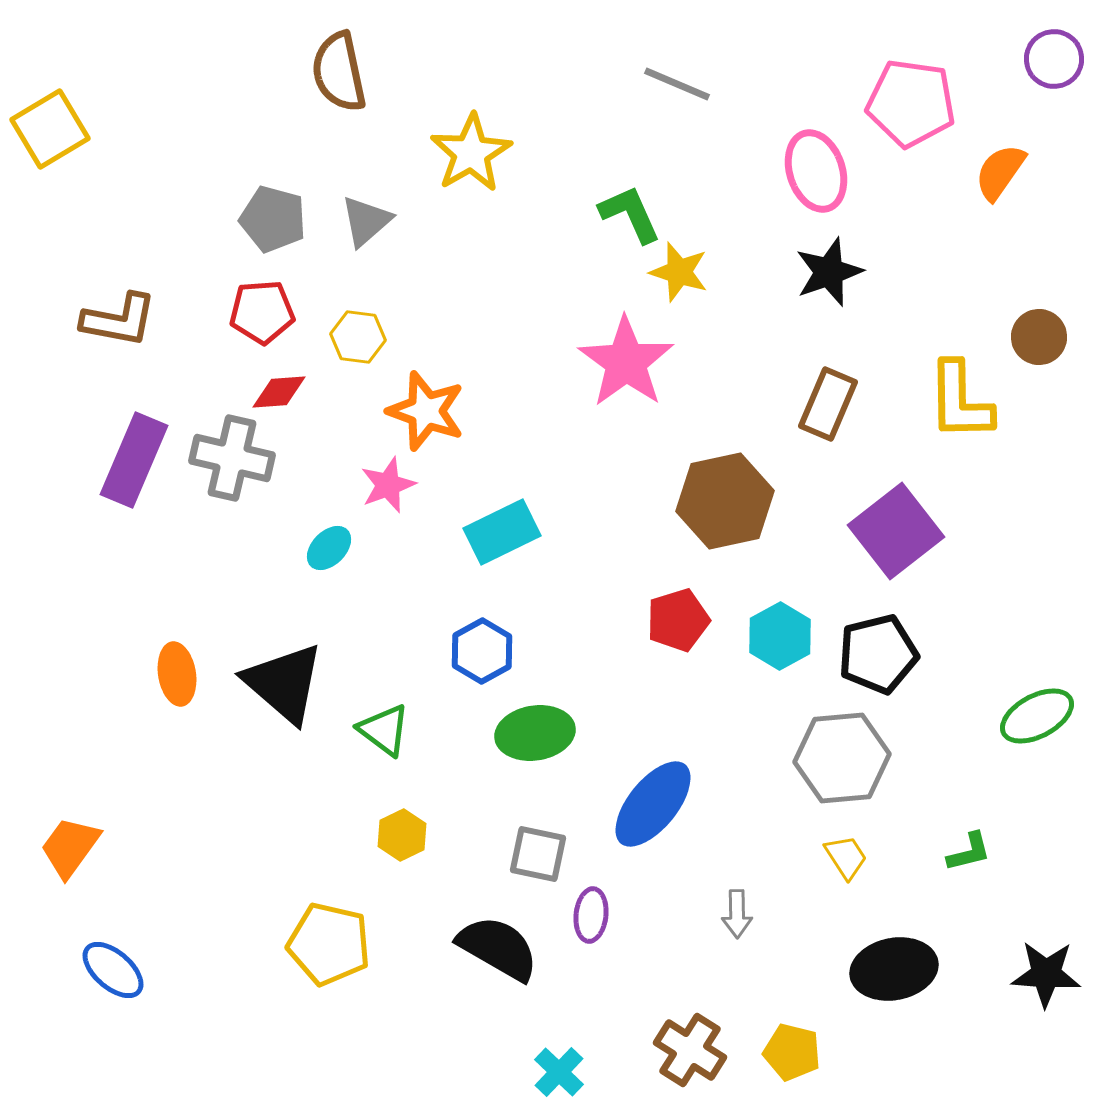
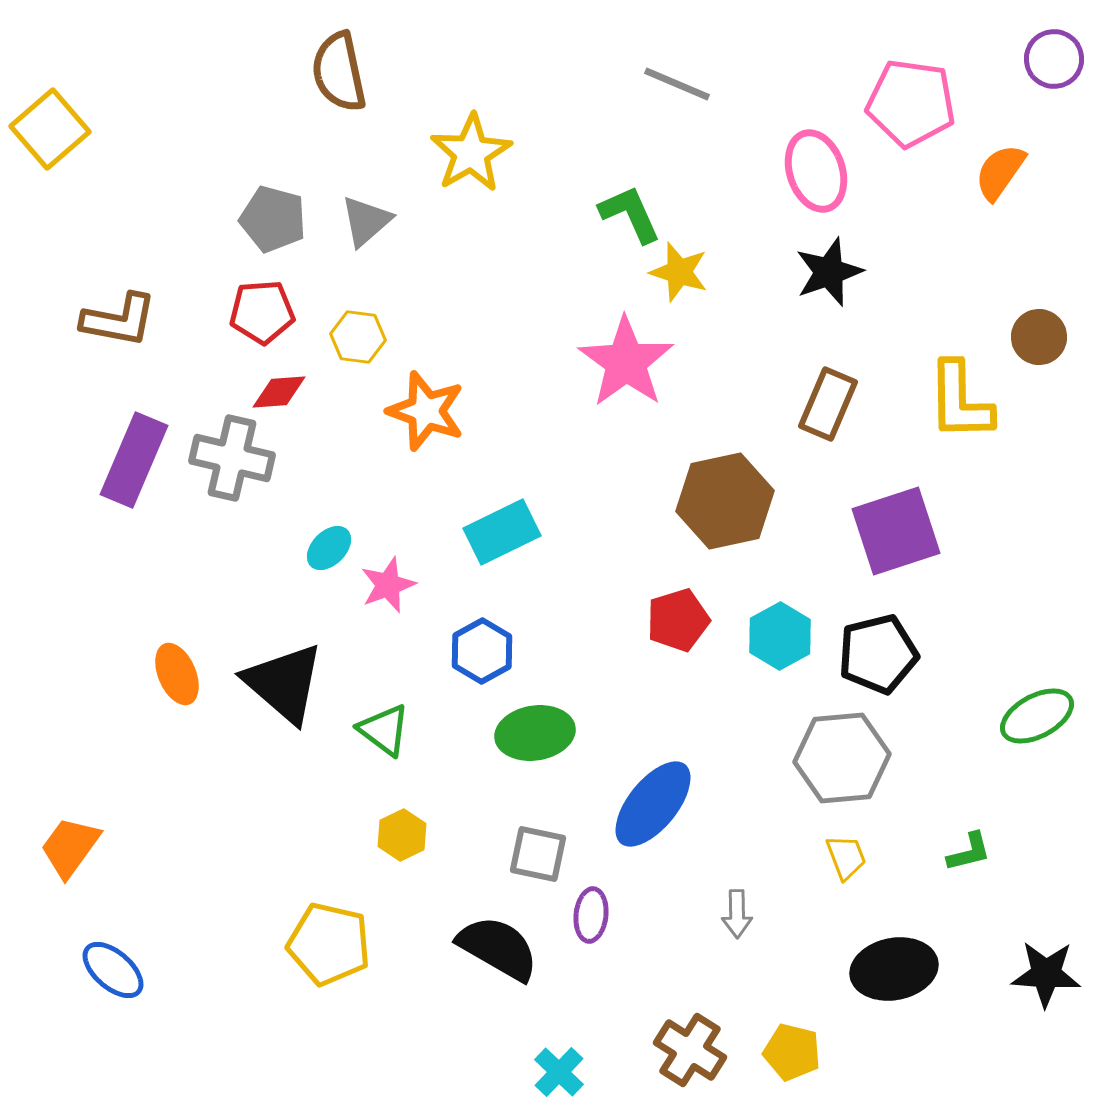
yellow square at (50, 129): rotated 10 degrees counterclockwise
pink star at (388, 485): moved 100 px down
purple square at (896, 531): rotated 20 degrees clockwise
orange ellipse at (177, 674): rotated 14 degrees counterclockwise
yellow trapezoid at (846, 857): rotated 12 degrees clockwise
